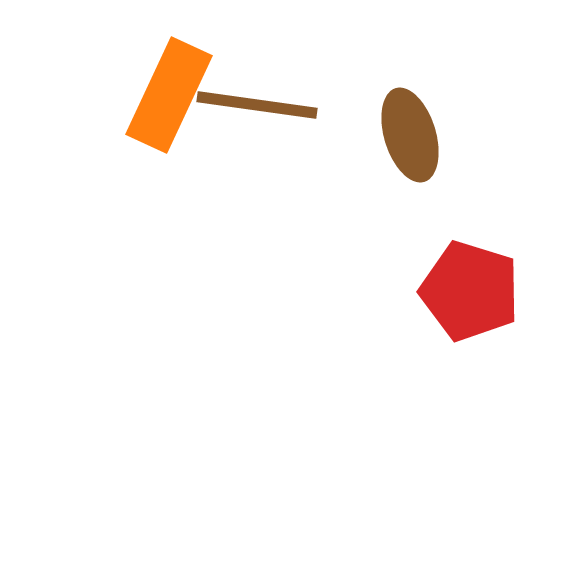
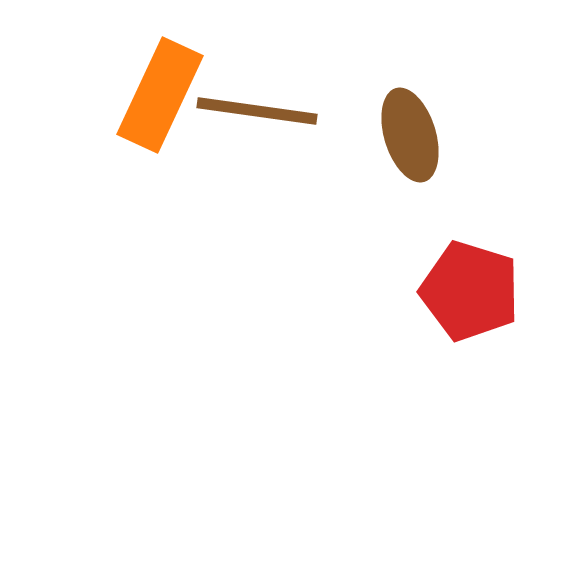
orange rectangle: moved 9 px left
brown line: moved 6 px down
